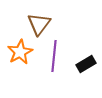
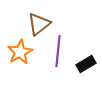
brown triangle: rotated 15 degrees clockwise
purple line: moved 4 px right, 5 px up
